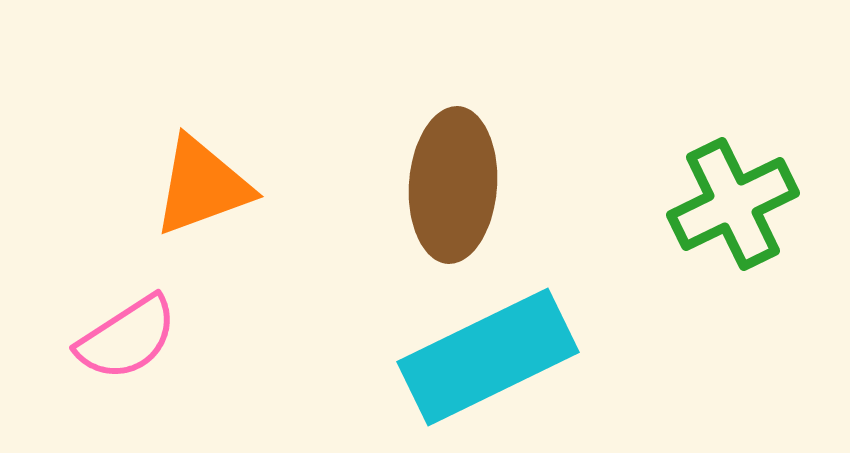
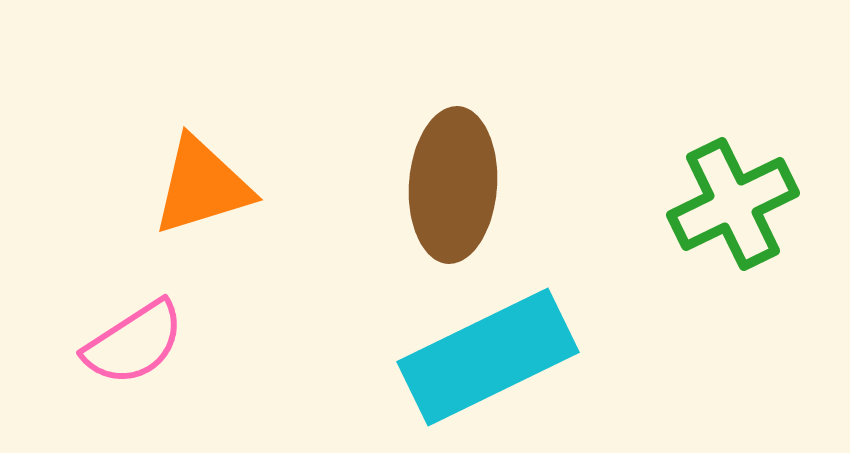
orange triangle: rotated 3 degrees clockwise
pink semicircle: moved 7 px right, 5 px down
